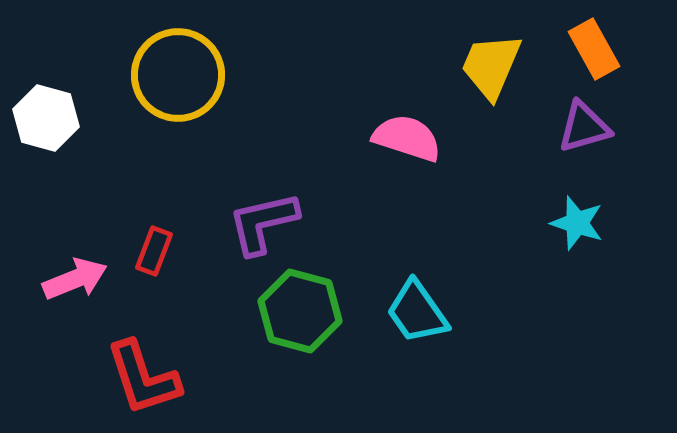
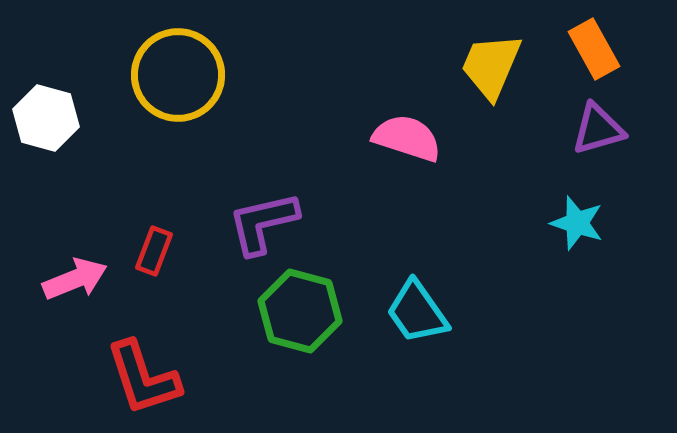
purple triangle: moved 14 px right, 2 px down
